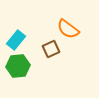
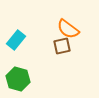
brown square: moved 11 px right, 3 px up; rotated 12 degrees clockwise
green hexagon: moved 13 px down; rotated 20 degrees clockwise
